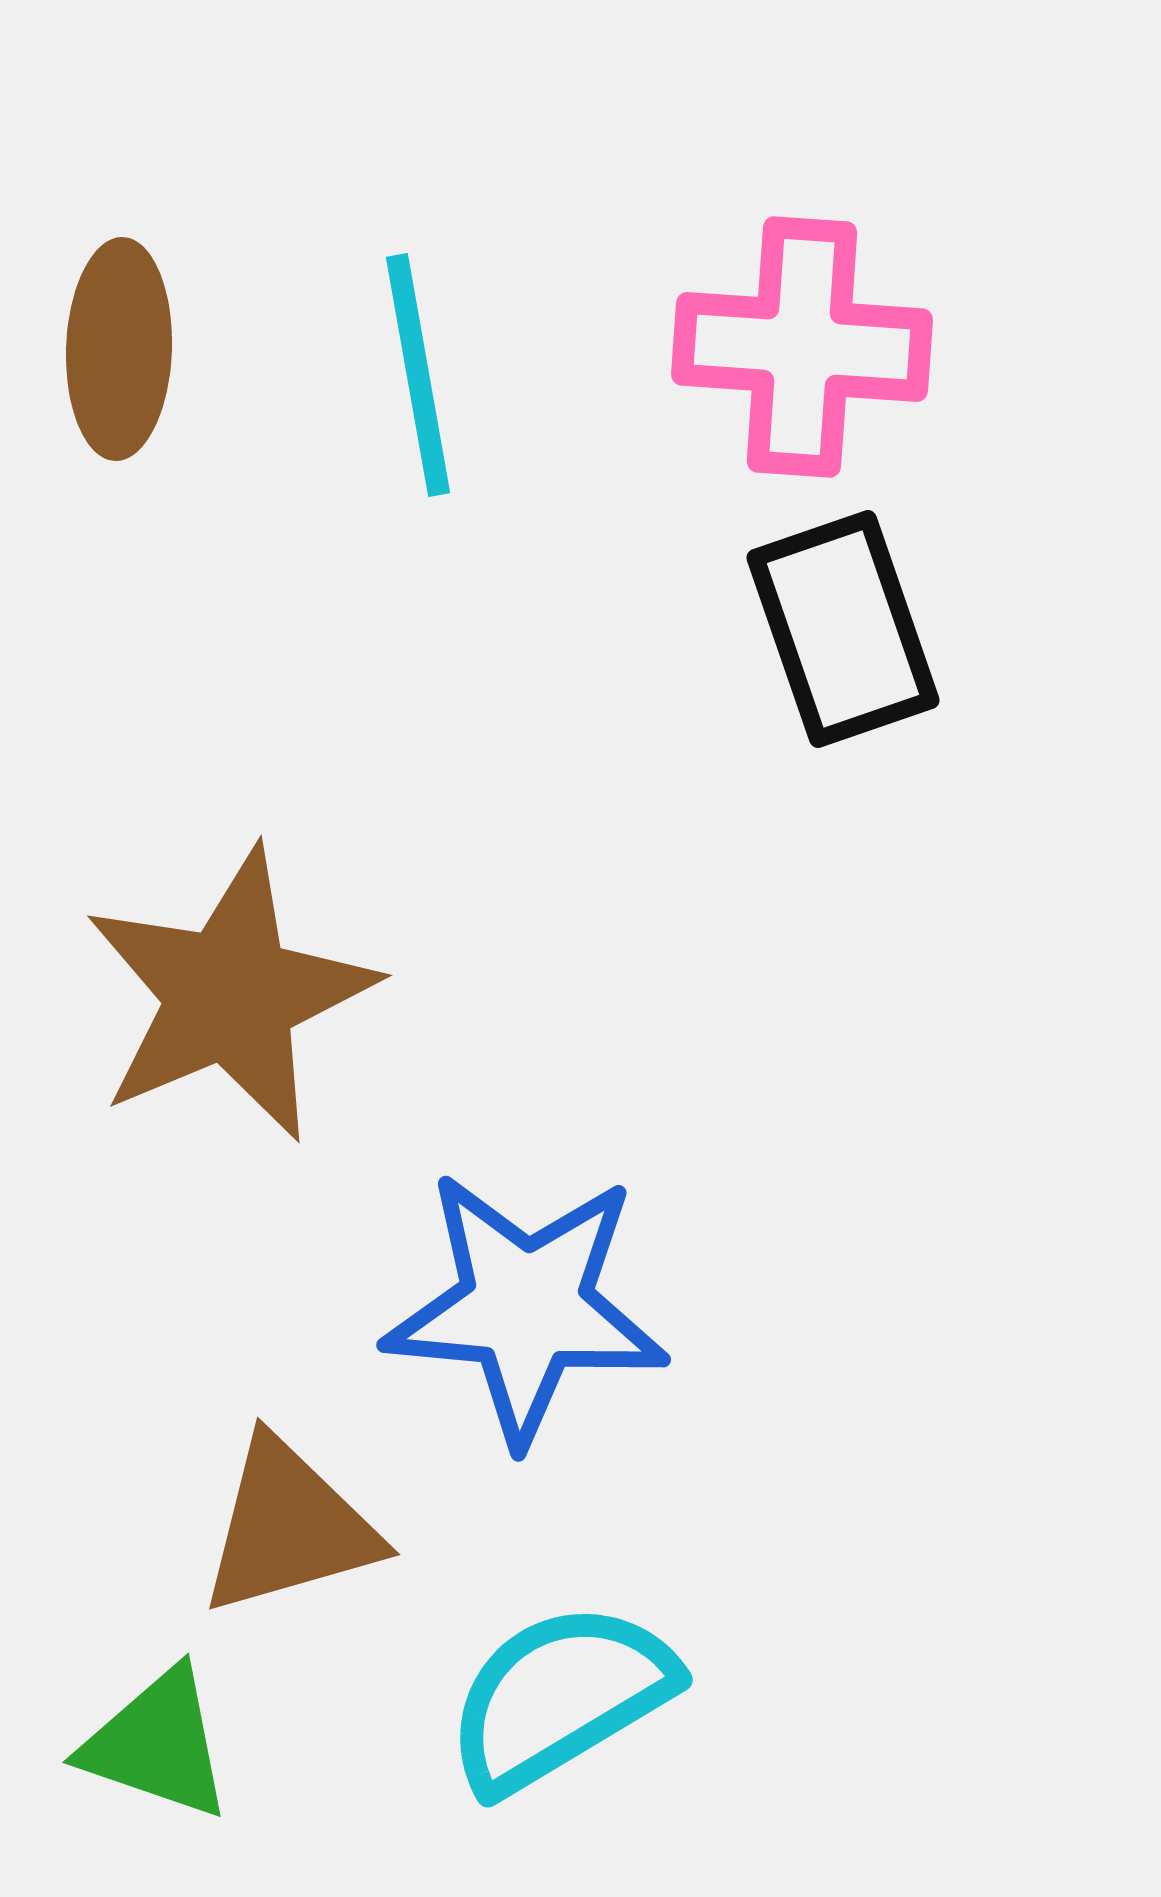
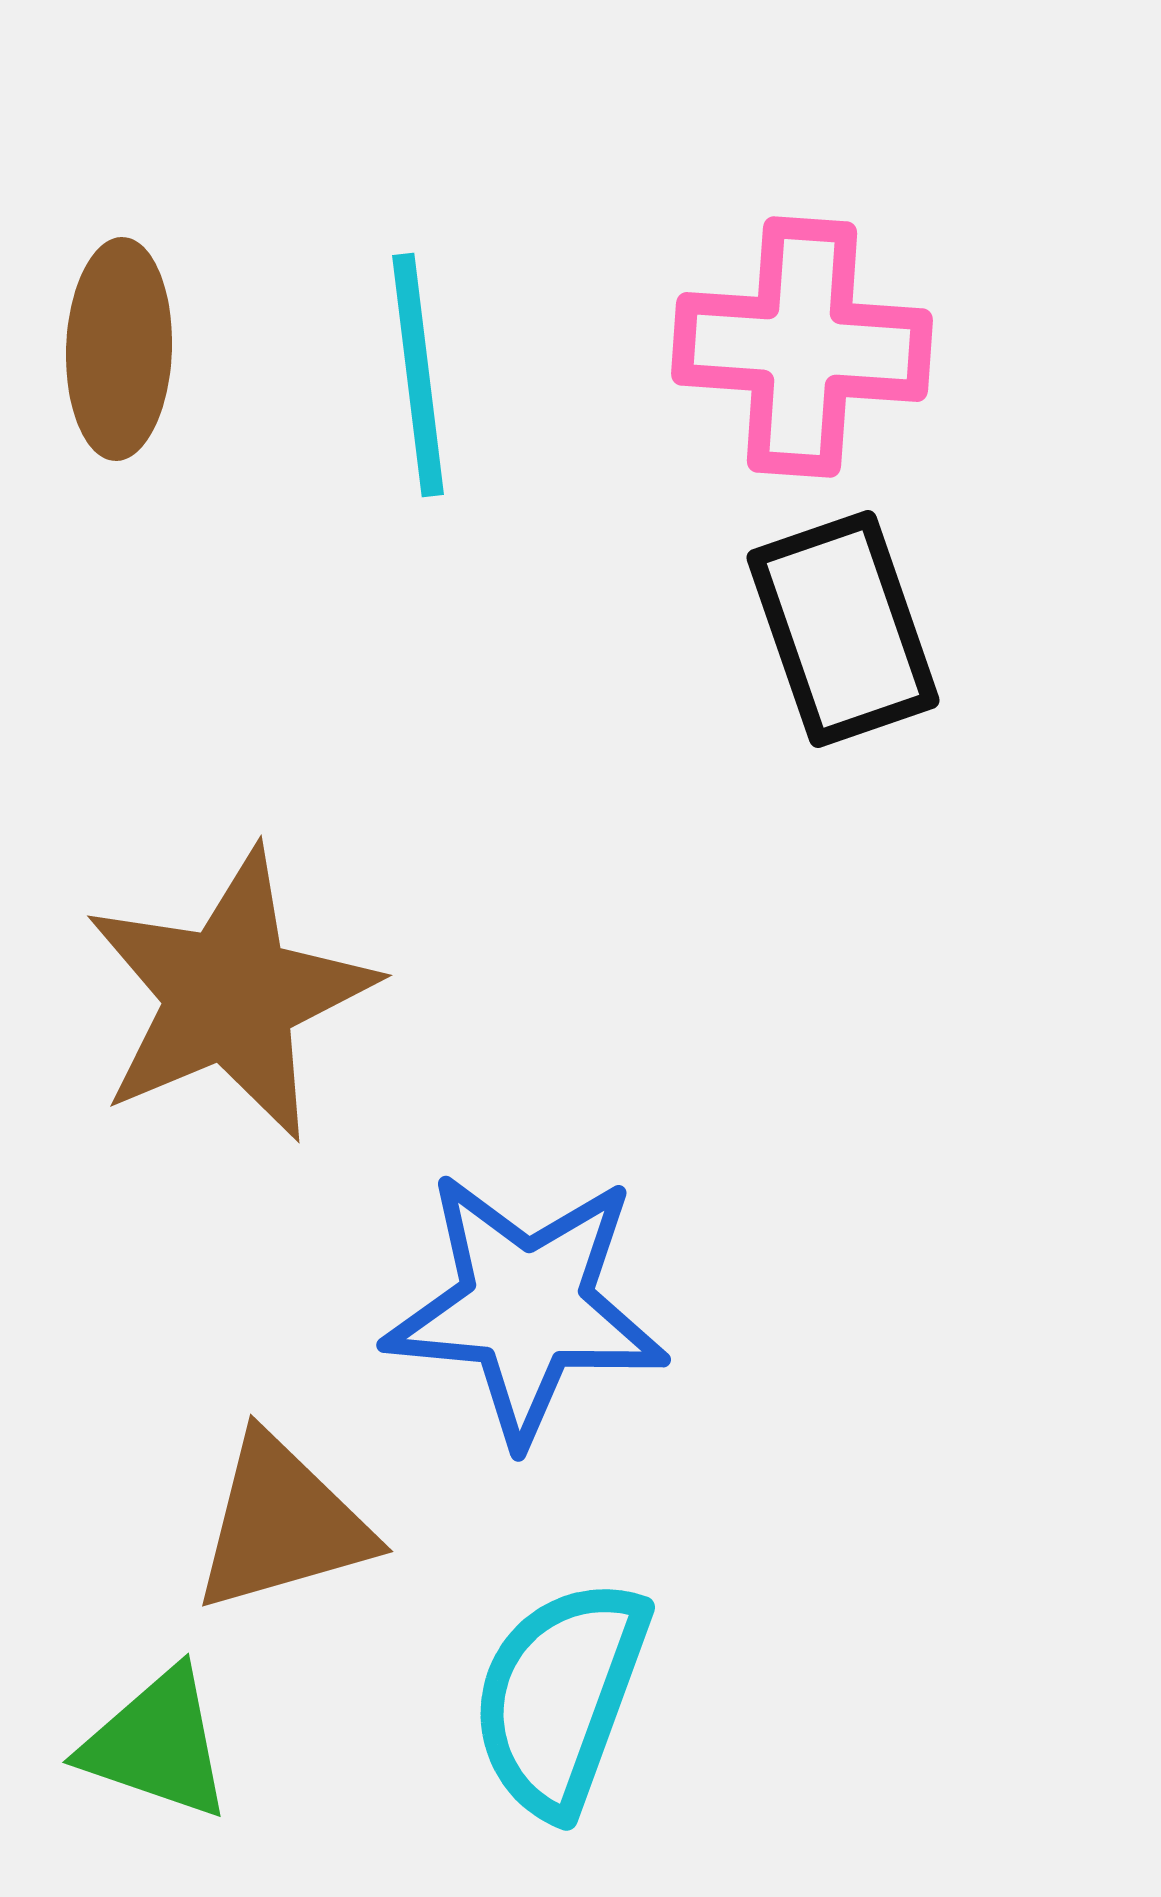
cyan line: rotated 3 degrees clockwise
brown triangle: moved 7 px left, 3 px up
cyan semicircle: rotated 39 degrees counterclockwise
